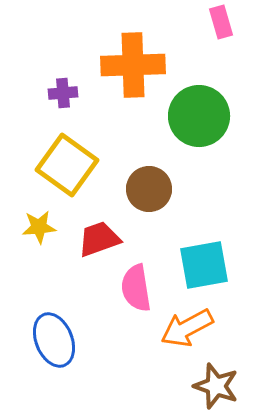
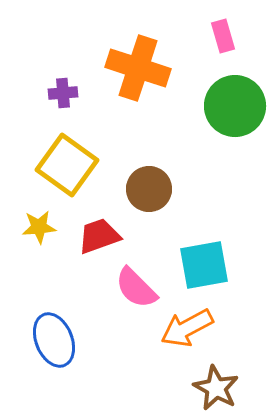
pink rectangle: moved 2 px right, 14 px down
orange cross: moved 5 px right, 3 px down; rotated 20 degrees clockwise
green circle: moved 36 px right, 10 px up
red trapezoid: moved 3 px up
pink semicircle: rotated 36 degrees counterclockwise
brown star: moved 2 px down; rotated 9 degrees clockwise
